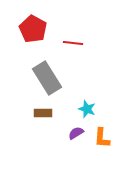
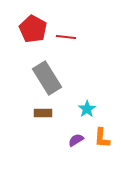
red line: moved 7 px left, 6 px up
cyan star: rotated 18 degrees clockwise
purple semicircle: moved 7 px down
